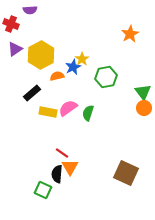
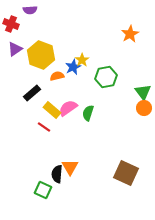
yellow hexagon: rotated 12 degrees counterclockwise
yellow star: moved 1 px down
yellow rectangle: moved 4 px right, 2 px up; rotated 30 degrees clockwise
red line: moved 18 px left, 26 px up
